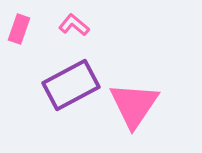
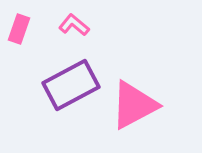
pink triangle: rotated 28 degrees clockwise
